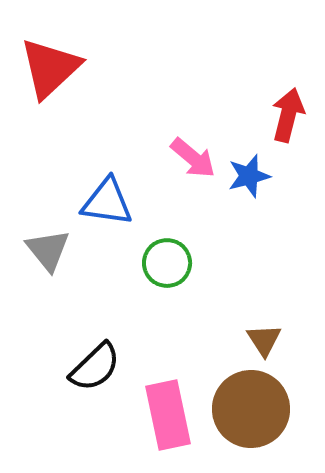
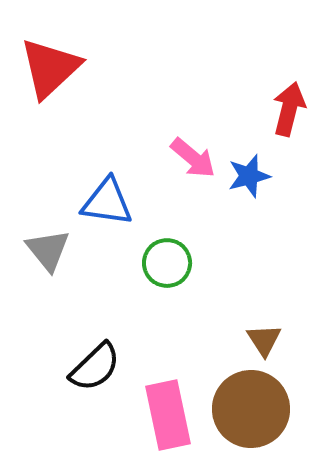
red arrow: moved 1 px right, 6 px up
